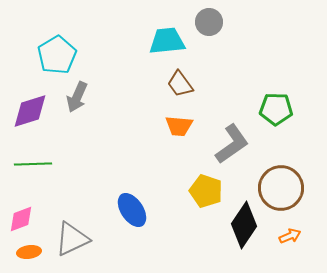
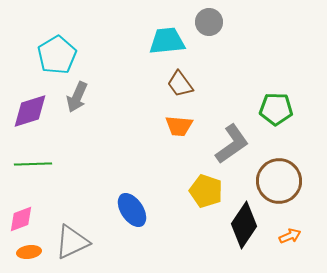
brown circle: moved 2 px left, 7 px up
gray triangle: moved 3 px down
